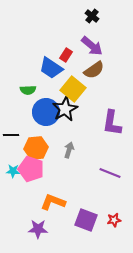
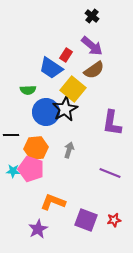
purple star: rotated 30 degrees counterclockwise
